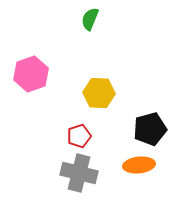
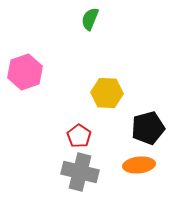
pink hexagon: moved 6 px left, 2 px up
yellow hexagon: moved 8 px right
black pentagon: moved 2 px left, 1 px up
red pentagon: rotated 20 degrees counterclockwise
gray cross: moved 1 px right, 1 px up
